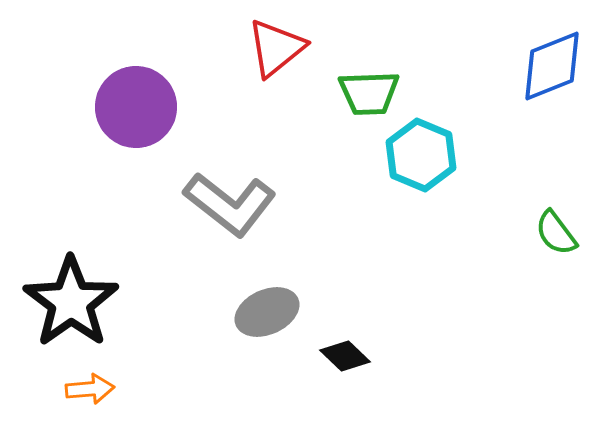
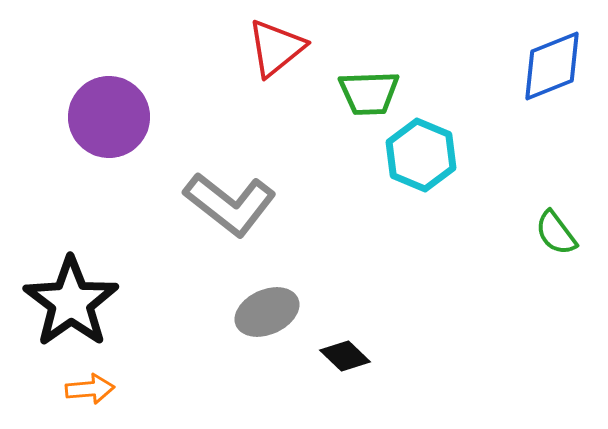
purple circle: moved 27 px left, 10 px down
